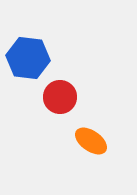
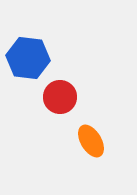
orange ellipse: rotated 24 degrees clockwise
